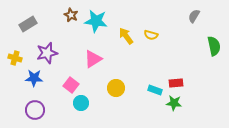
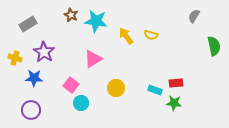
purple star: moved 3 px left, 1 px up; rotated 25 degrees counterclockwise
purple circle: moved 4 px left
